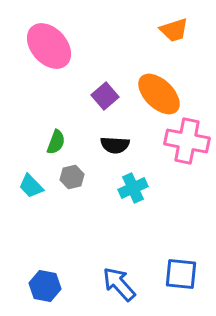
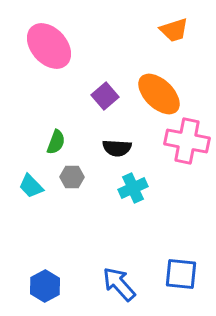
black semicircle: moved 2 px right, 3 px down
gray hexagon: rotated 15 degrees clockwise
blue hexagon: rotated 20 degrees clockwise
